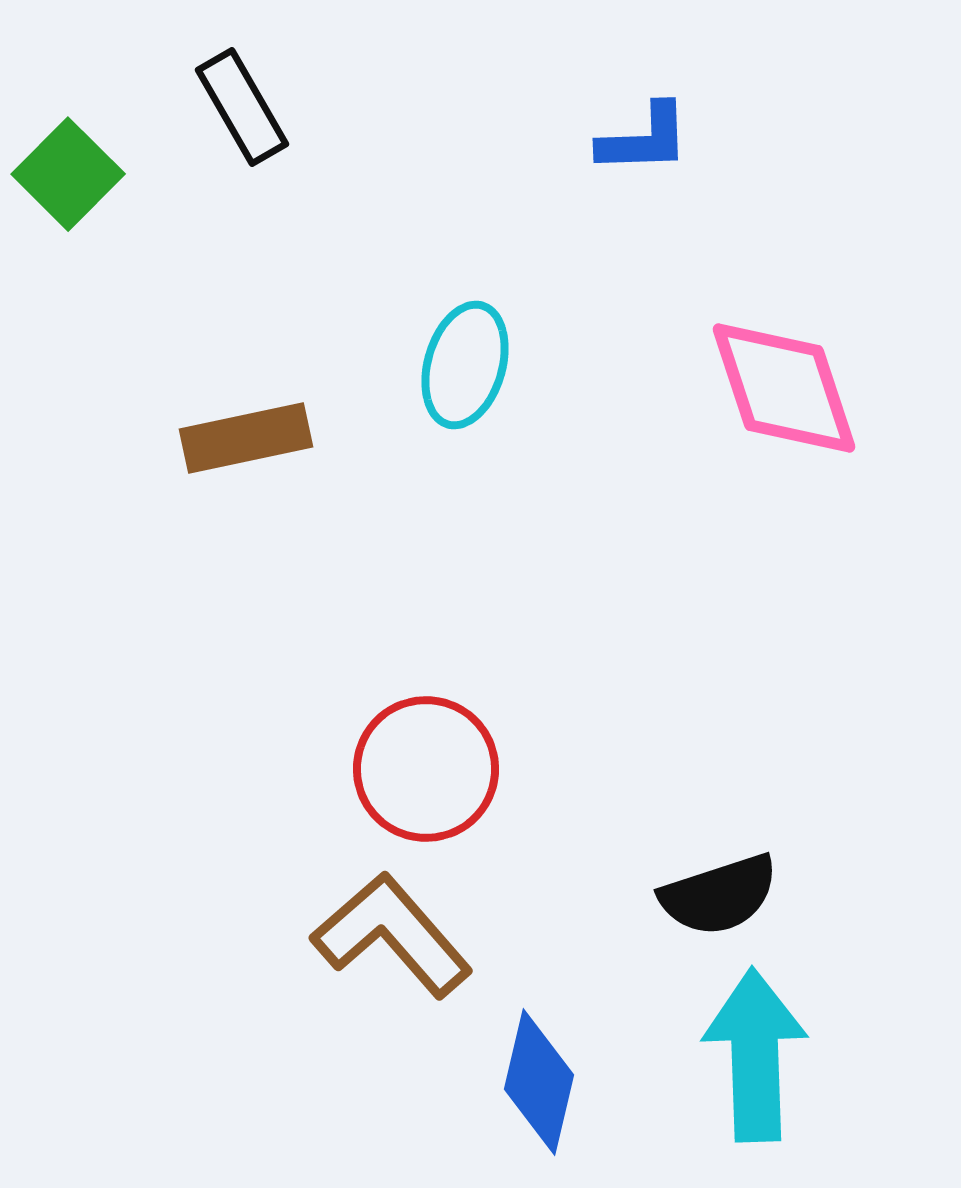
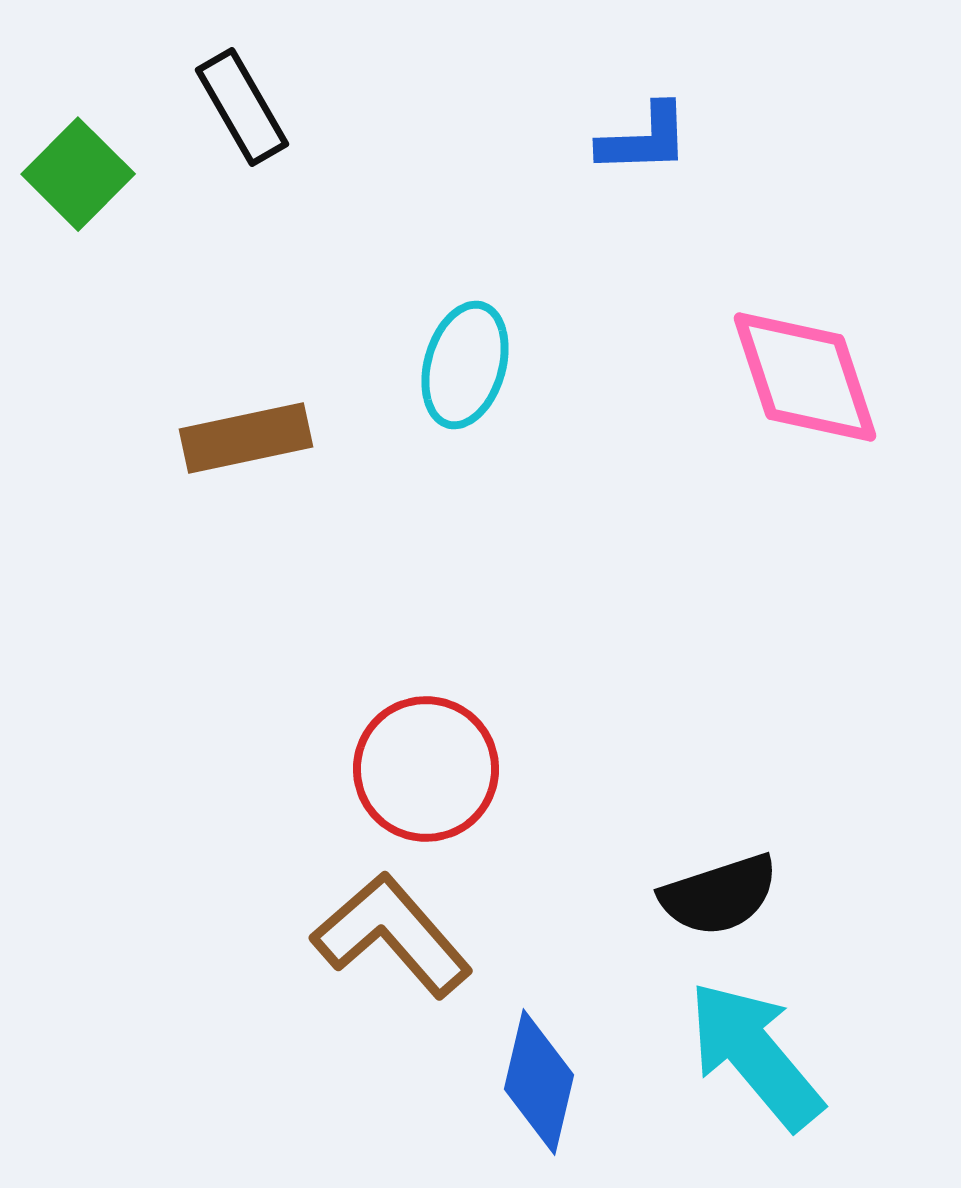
green square: moved 10 px right
pink diamond: moved 21 px right, 11 px up
cyan arrow: rotated 38 degrees counterclockwise
